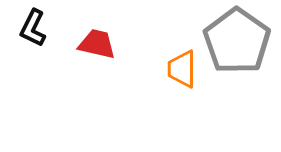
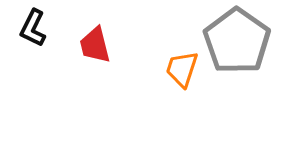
red trapezoid: moved 2 px left, 1 px down; rotated 117 degrees counterclockwise
orange trapezoid: rotated 18 degrees clockwise
